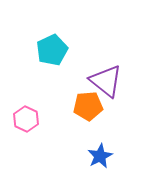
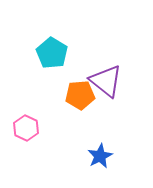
cyan pentagon: moved 3 px down; rotated 16 degrees counterclockwise
orange pentagon: moved 8 px left, 11 px up
pink hexagon: moved 9 px down
